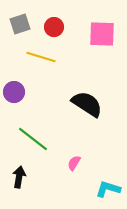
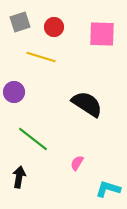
gray square: moved 2 px up
pink semicircle: moved 3 px right
